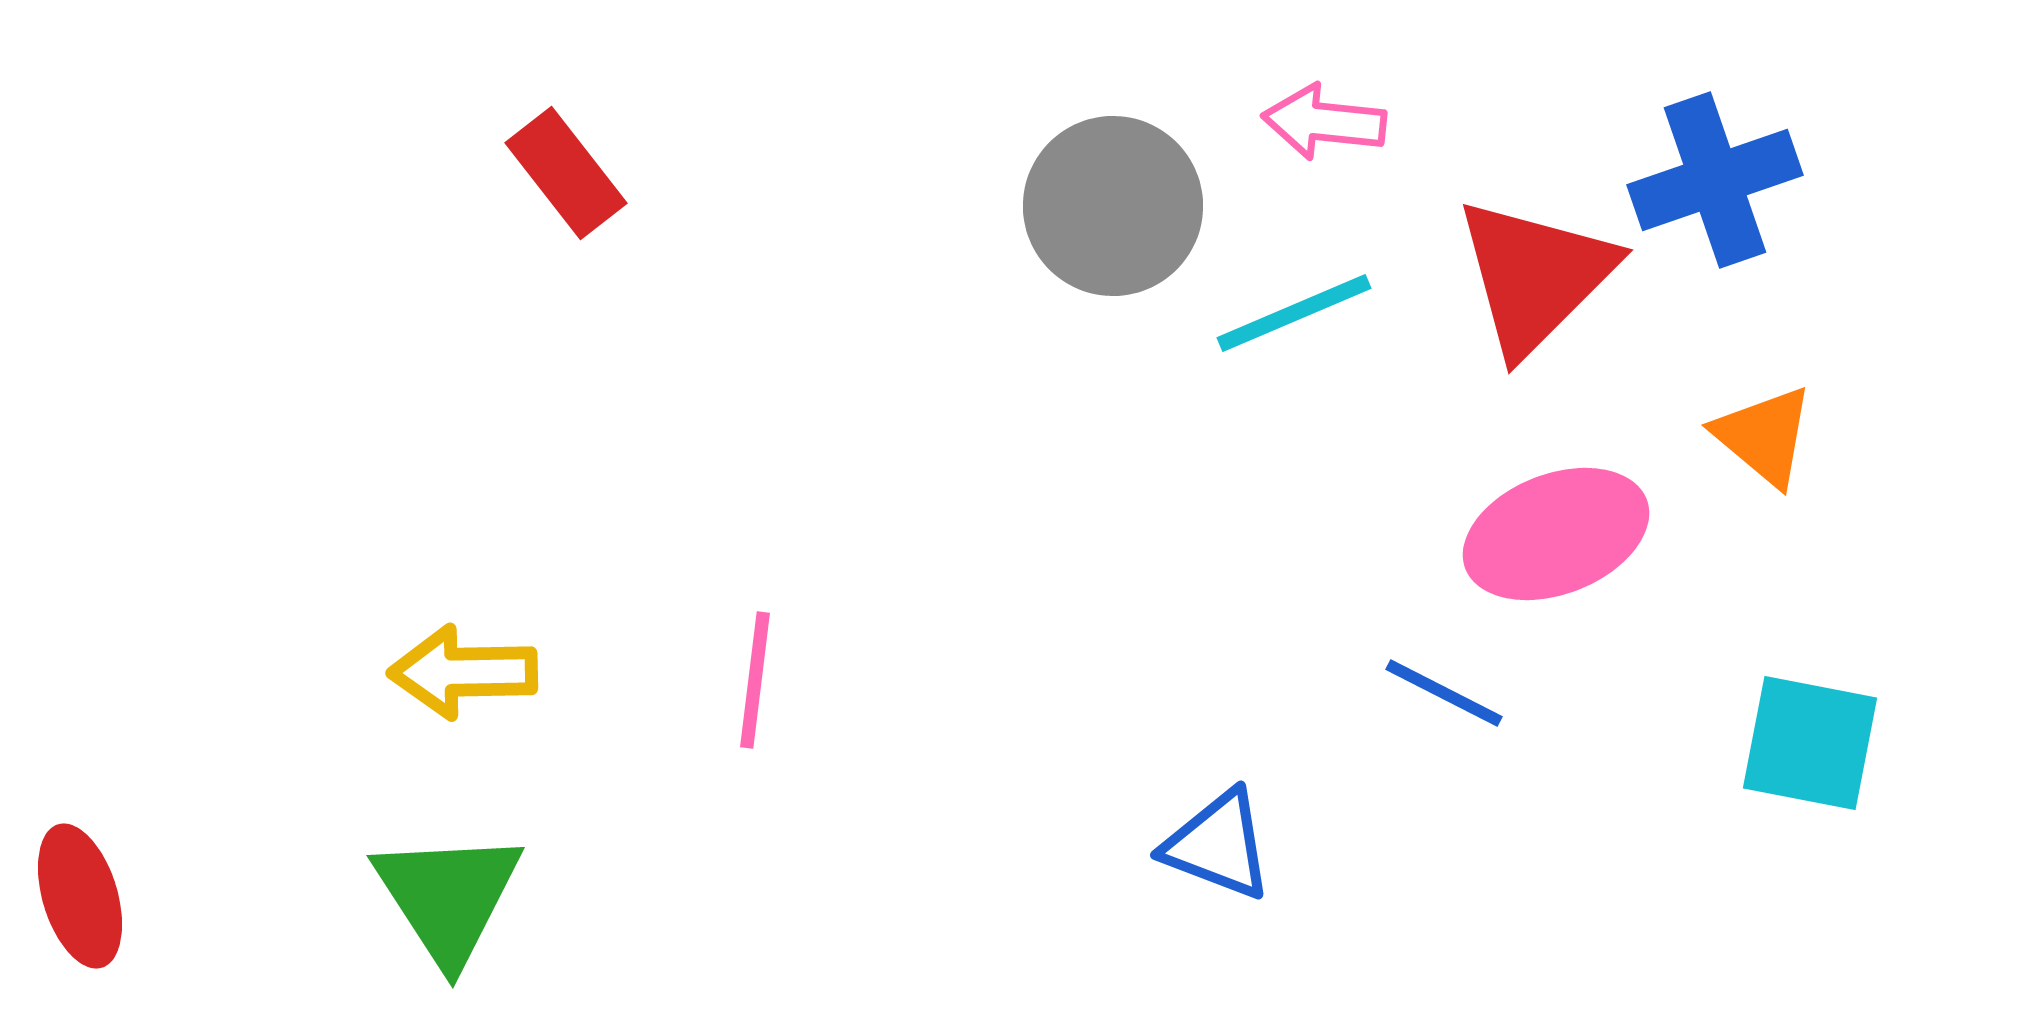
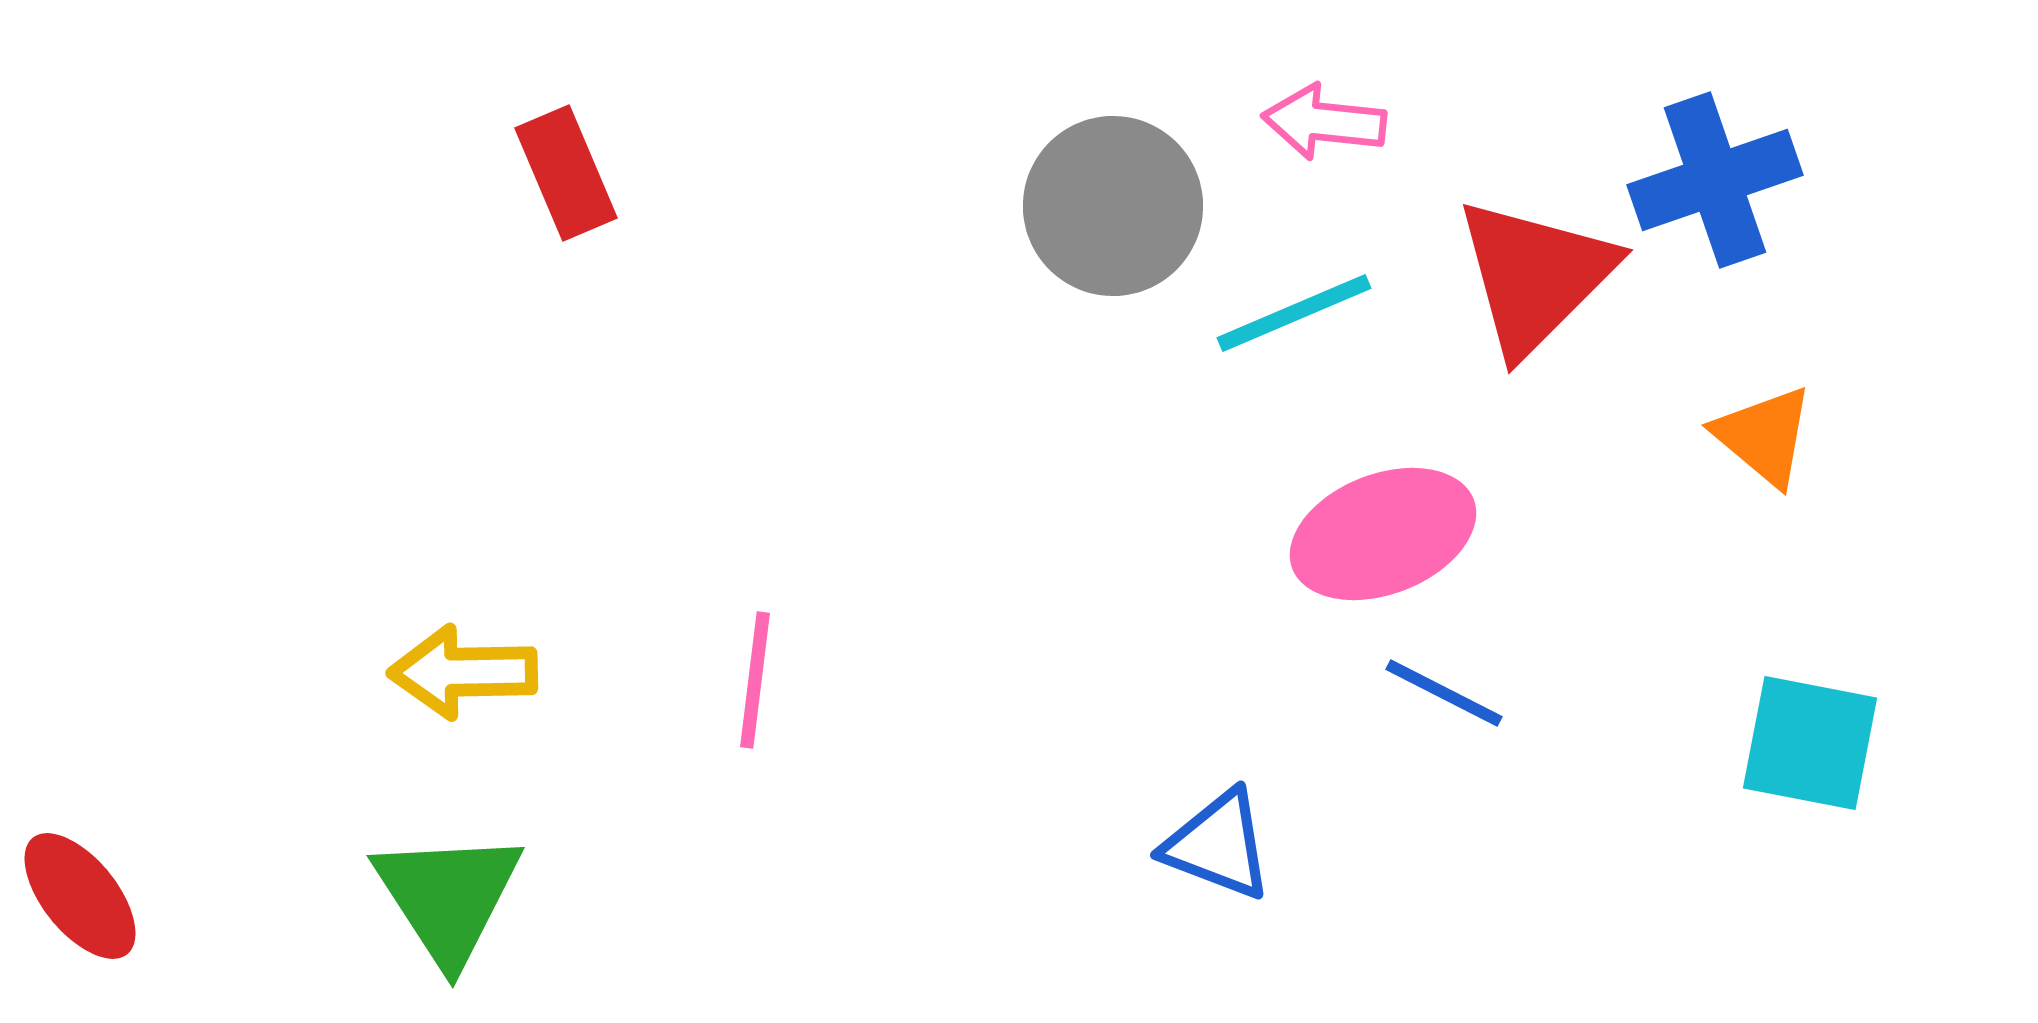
red rectangle: rotated 15 degrees clockwise
pink ellipse: moved 173 px left
red ellipse: rotated 22 degrees counterclockwise
